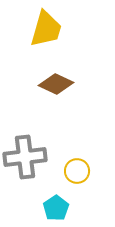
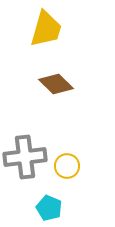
brown diamond: rotated 20 degrees clockwise
yellow circle: moved 10 px left, 5 px up
cyan pentagon: moved 7 px left; rotated 15 degrees counterclockwise
